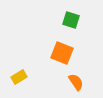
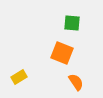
green square: moved 1 px right, 3 px down; rotated 12 degrees counterclockwise
